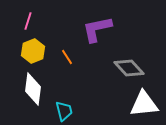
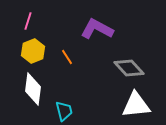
purple L-shape: rotated 40 degrees clockwise
white triangle: moved 8 px left, 1 px down
